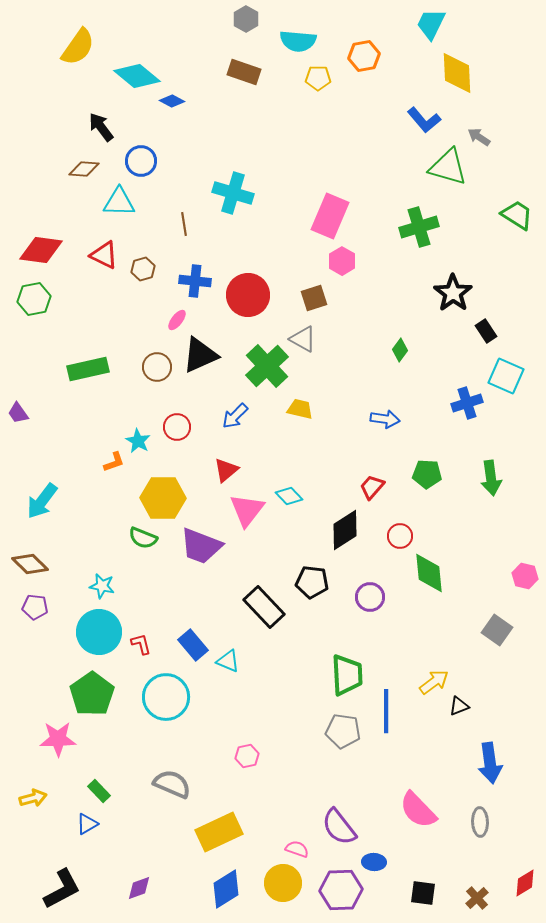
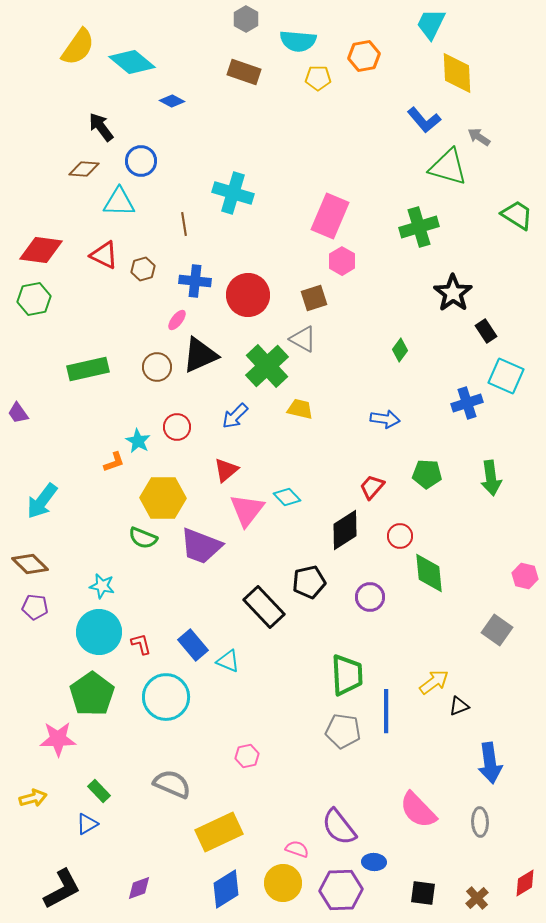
cyan diamond at (137, 76): moved 5 px left, 14 px up
cyan diamond at (289, 496): moved 2 px left, 1 px down
black pentagon at (312, 582): moved 3 px left; rotated 20 degrees counterclockwise
